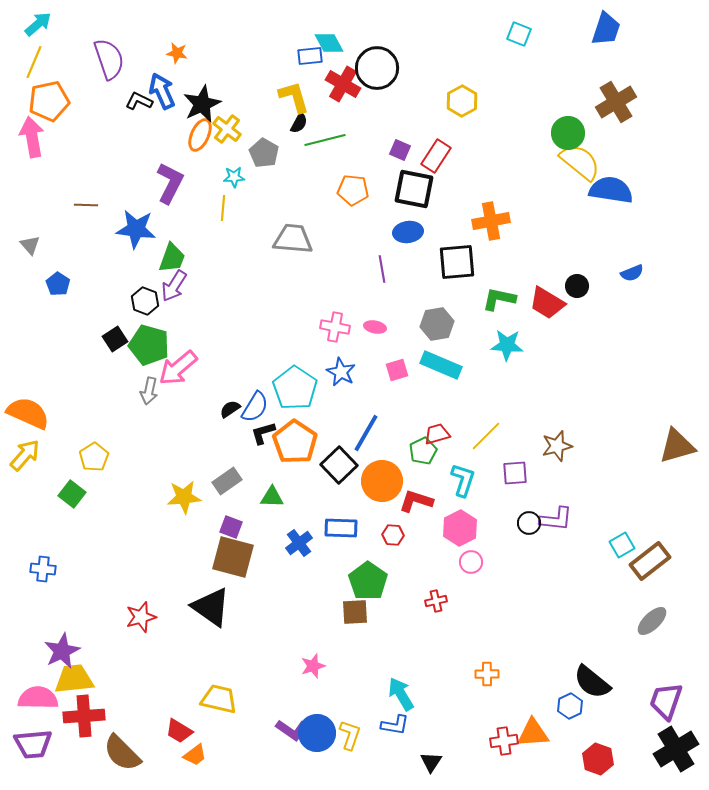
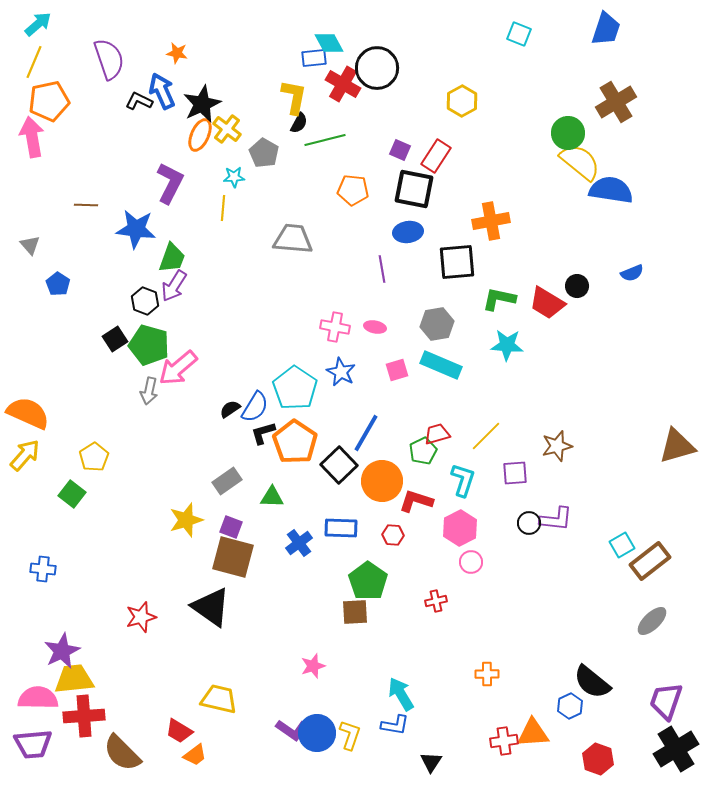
blue rectangle at (310, 56): moved 4 px right, 2 px down
yellow L-shape at (294, 97): rotated 27 degrees clockwise
yellow star at (184, 497): moved 2 px right, 23 px down; rotated 12 degrees counterclockwise
